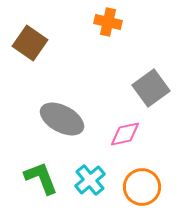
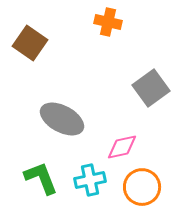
pink diamond: moved 3 px left, 13 px down
cyan cross: rotated 28 degrees clockwise
